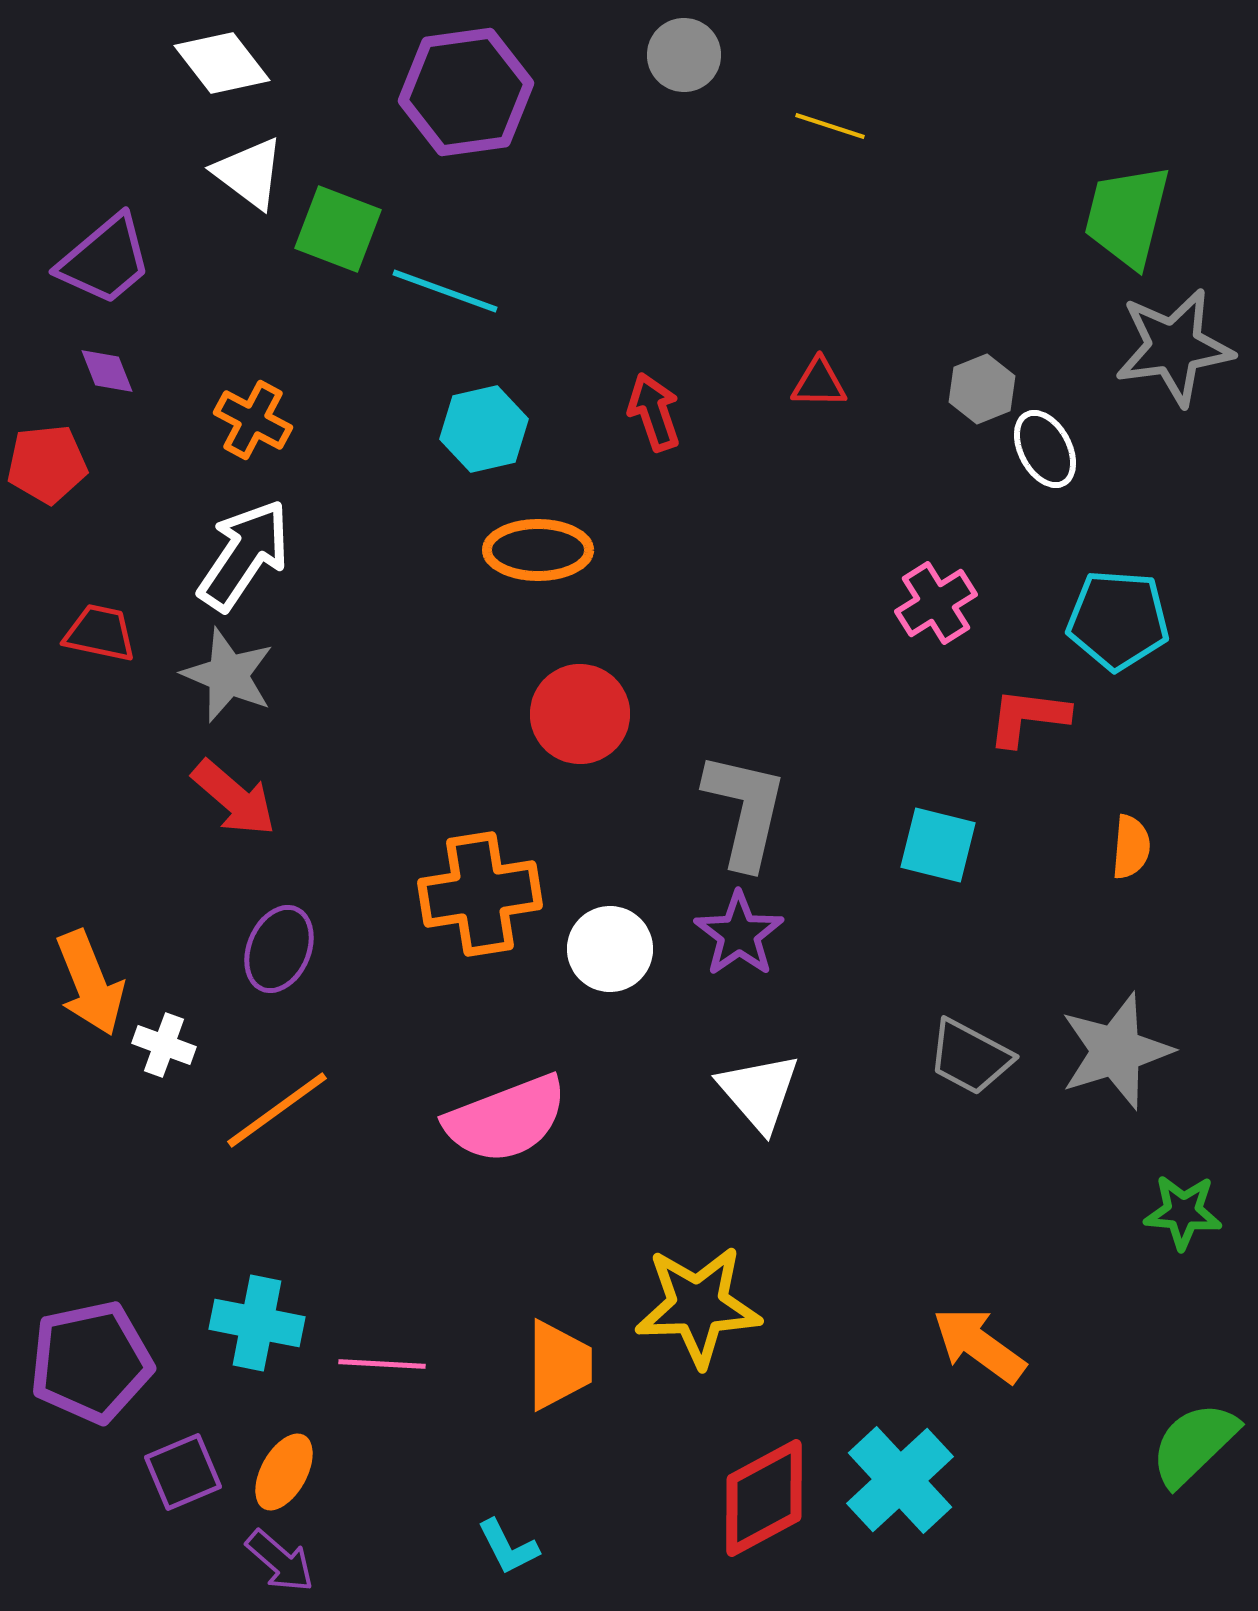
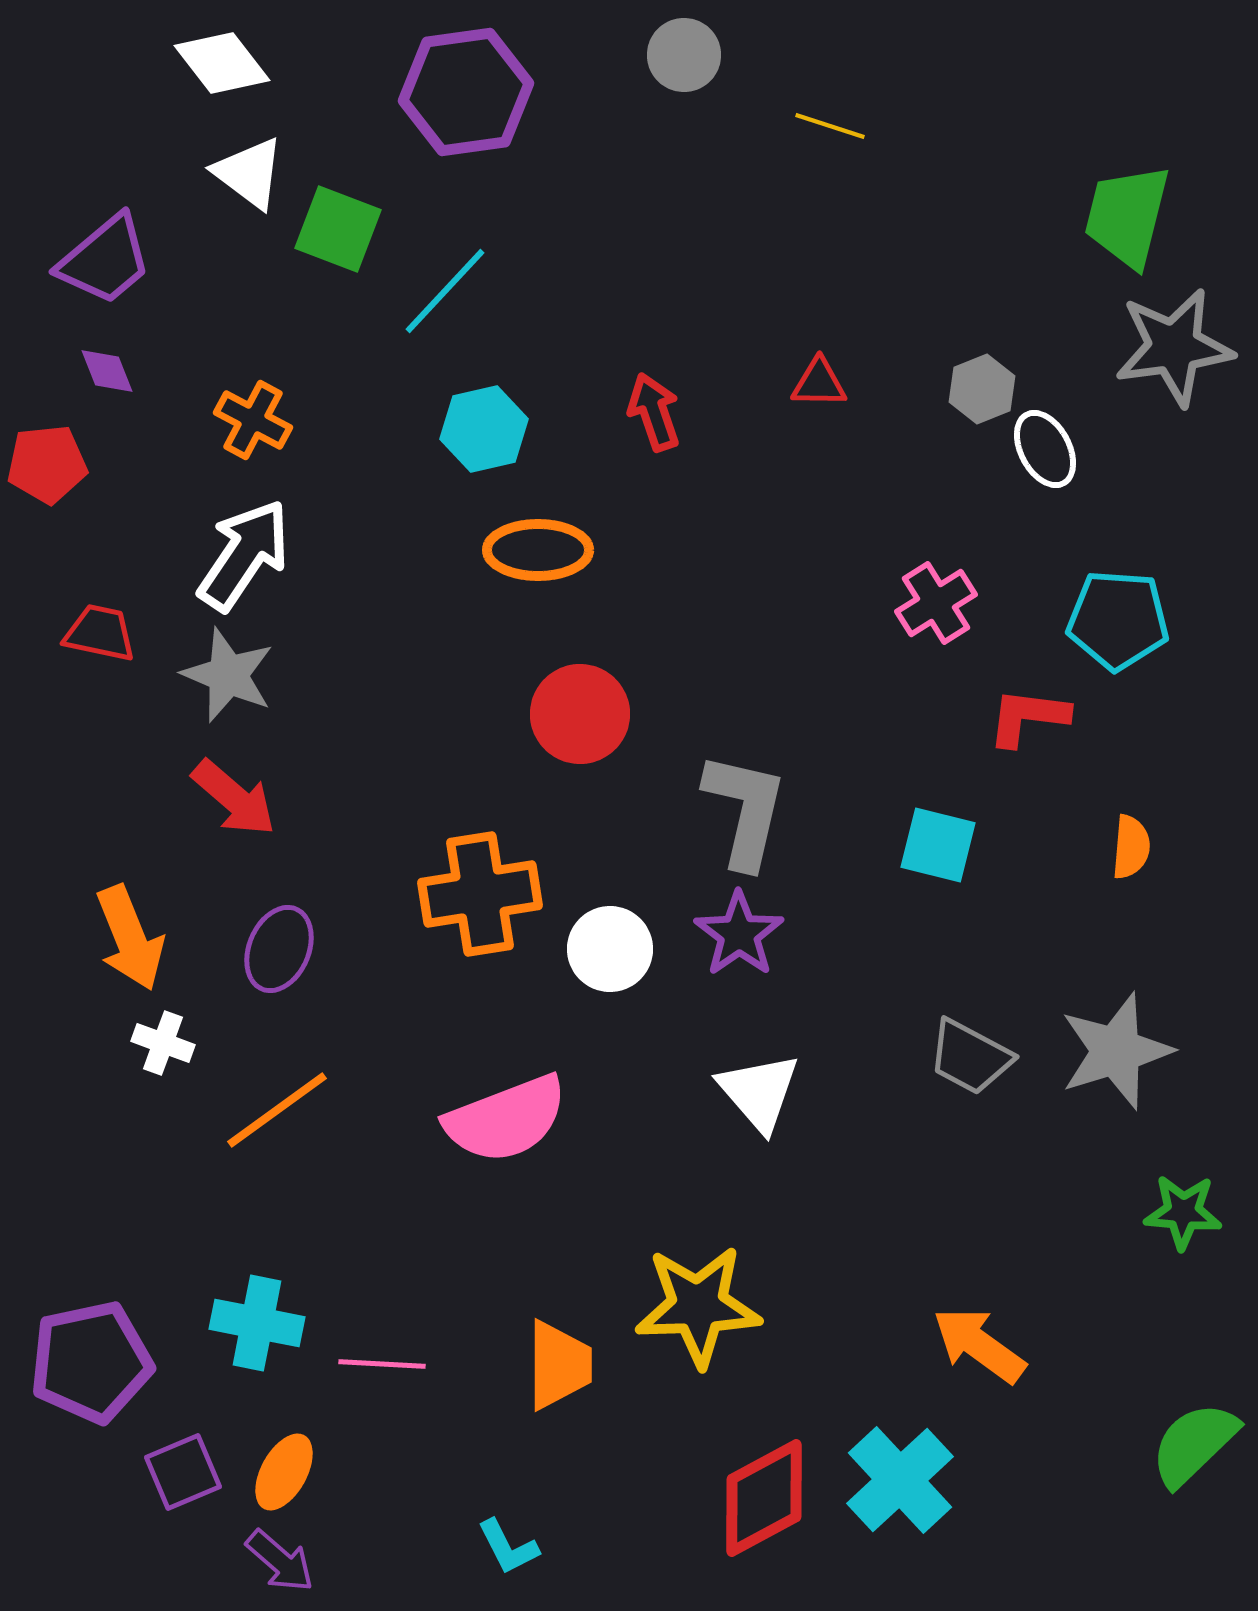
cyan line at (445, 291): rotated 67 degrees counterclockwise
orange arrow at (90, 983): moved 40 px right, 45 px up
white cross at (164, 1045): moved 1 px left, 2 px up
